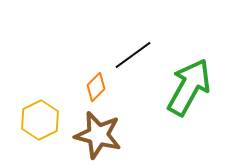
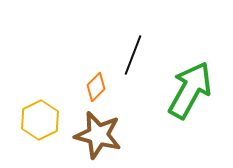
black line: rotated 33 degrees counterclockwise
green arrow: moved 1 px right, 3 px down
